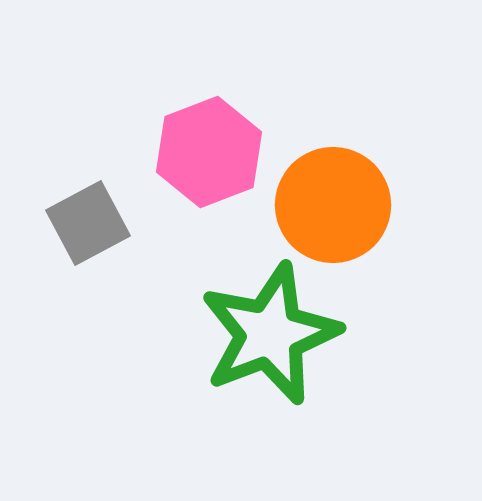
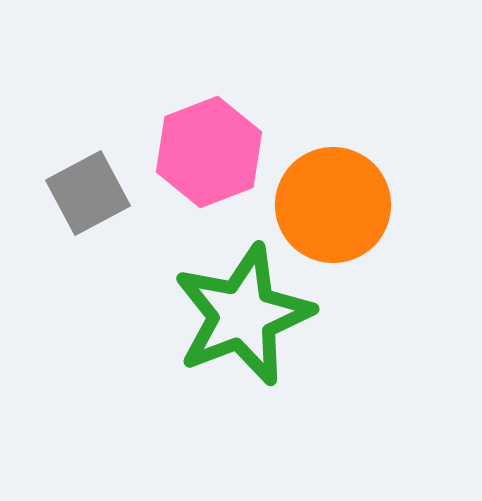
gray square: moved 30 px up
green star: moved 27 px left, 19 px up
